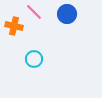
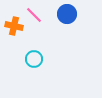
pink line: moved 3 px down
